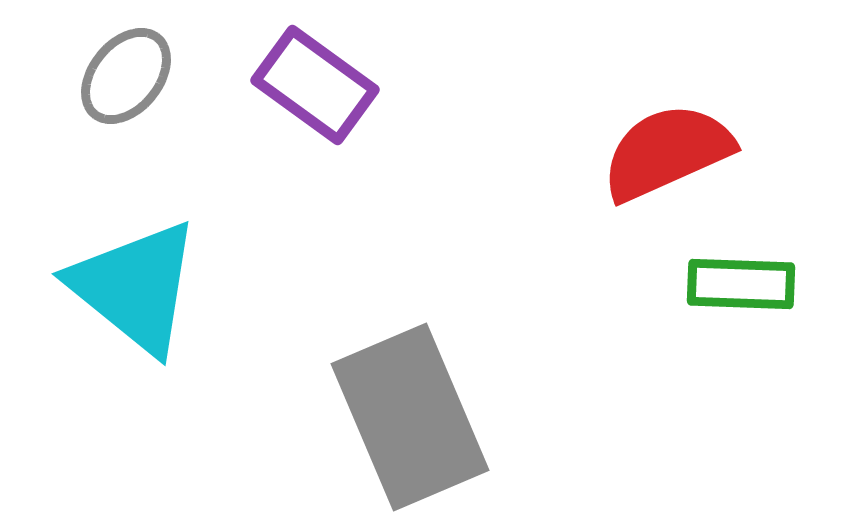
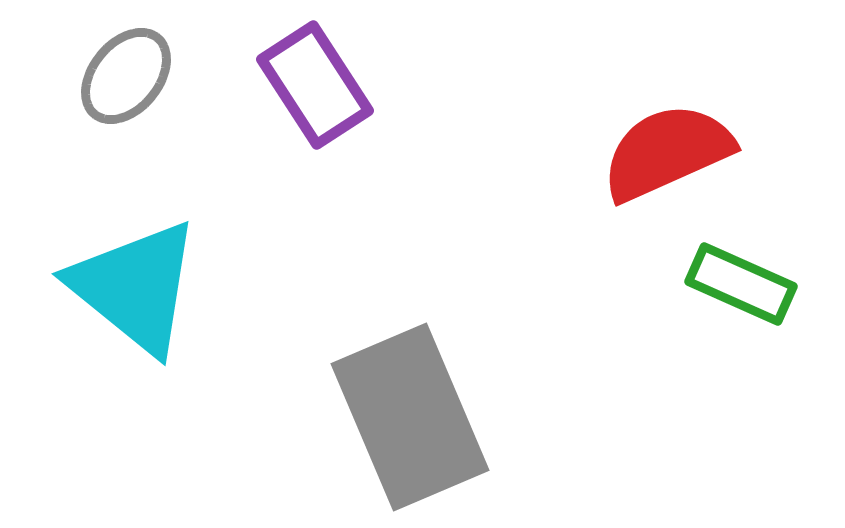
purple rectangle: rotated 21 degrees clockwise
green rectangle: rotated 22 degrees clockwise
